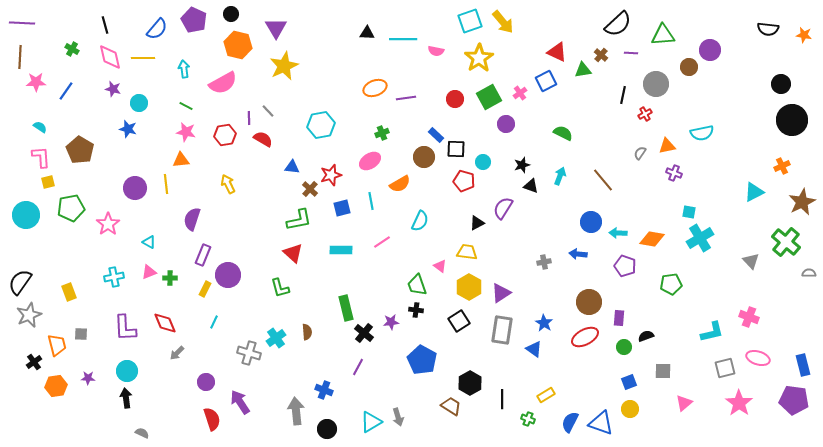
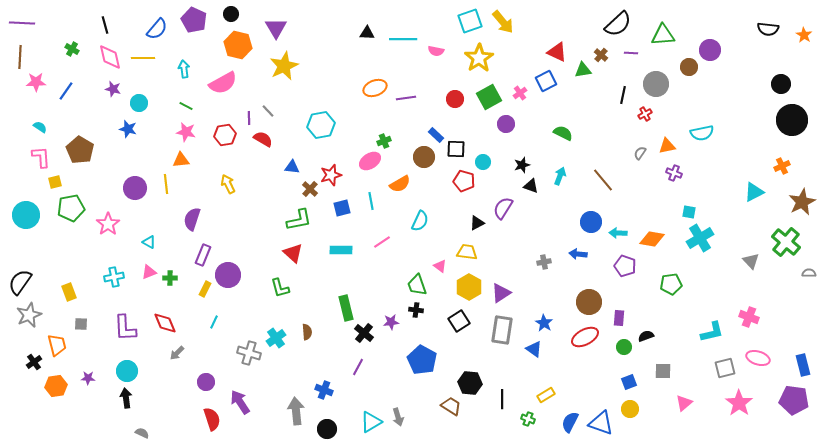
orange star at (804, 35): rotated 21 degrees clockwise
green cross at (382, 133): moved 2 px right, 8 px down
yellow square at (48, 182): moved 7 px right
gray square at (81, 334): moved 10 px up
black hexagon at (470, 383): rotated 25 degrees counterclockwise
